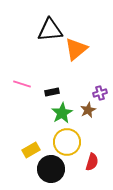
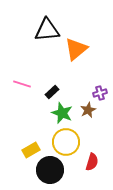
black triangle: moved 3 px left
black rectangle: rotated 32 degrees counterclockwise
green star: rotated 20 degrees counterclockwise
yellow circle: moved 1 px left
black circle: moved 1 px left, 1 px down
